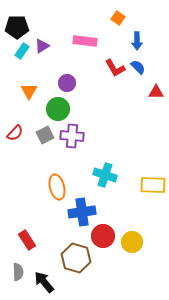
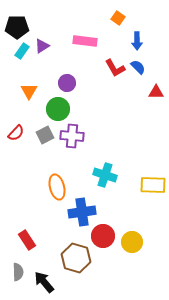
red semicircle: moved 1 px right
